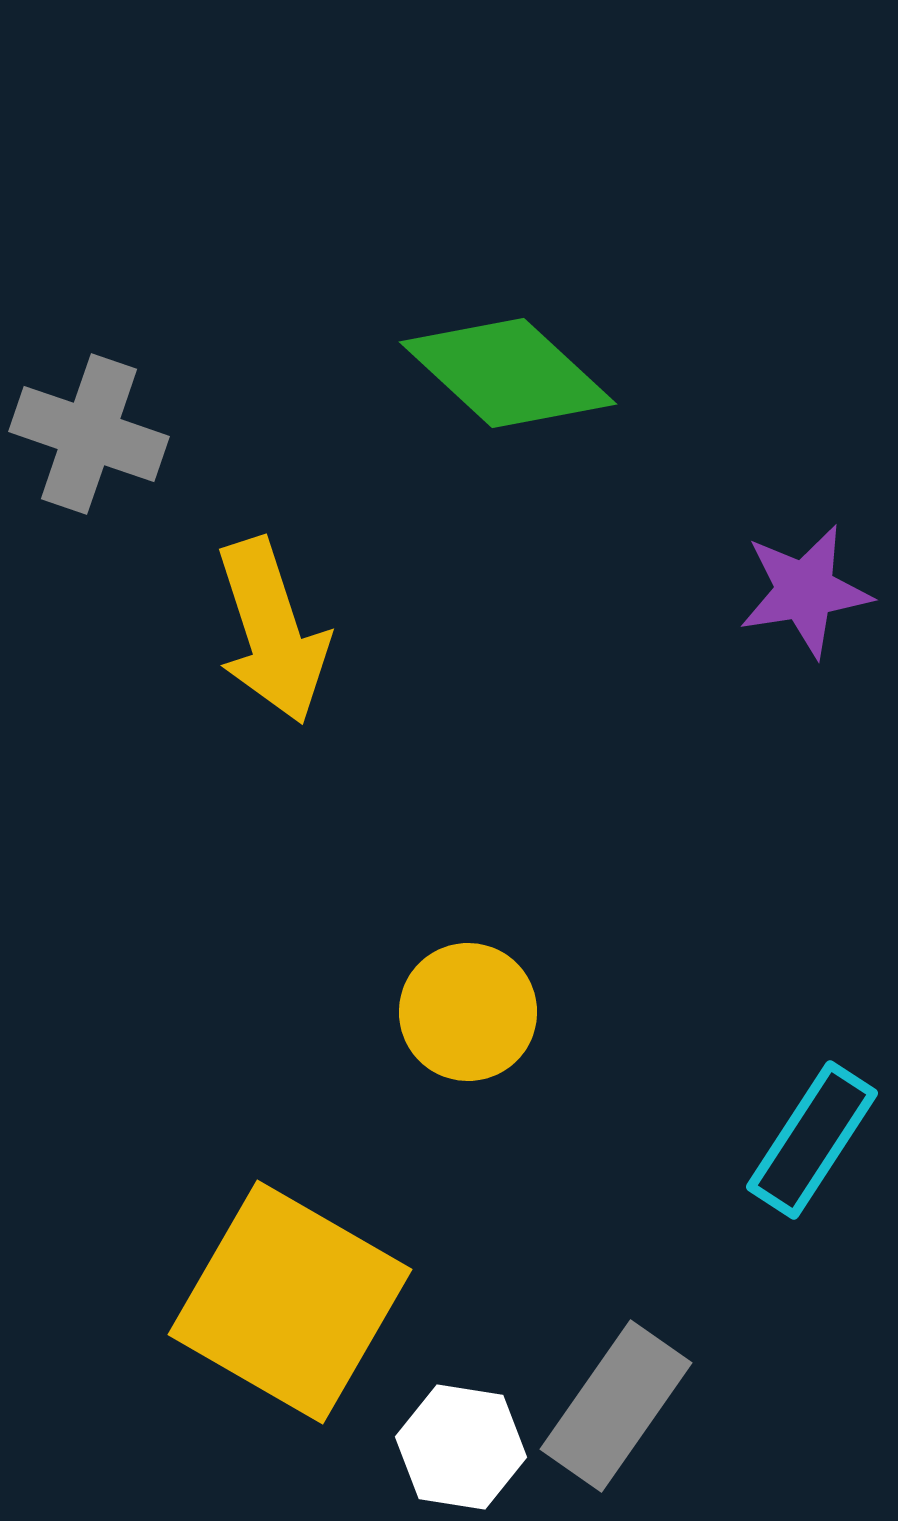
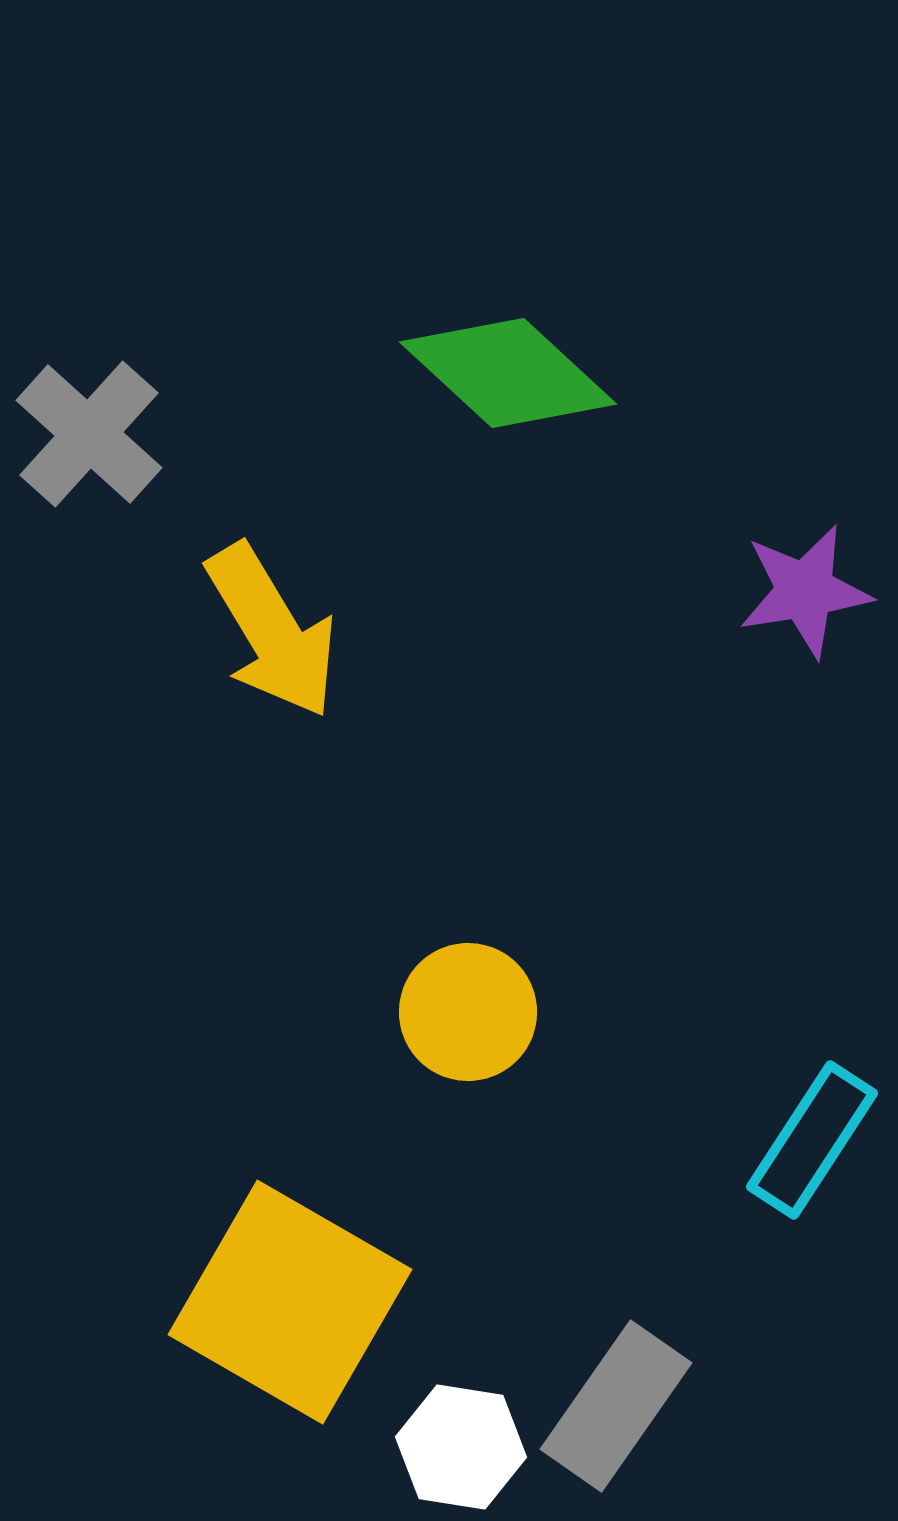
gray cross: rotated 23 degrees clockwise
yellow arrow: rotated 13 degrees counterclockwise
